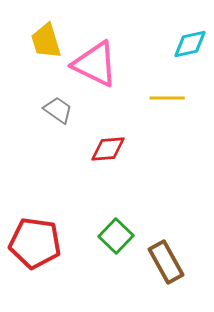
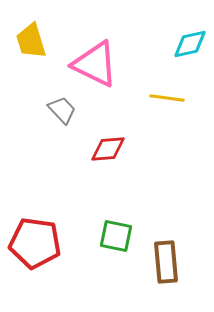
yellow trapezoid: moved 15 px left
yellow line: rotated 8 degrees clockwise
gray trapezoid: moved 4 px right; rotated 12 degrees clockwise
green square: rotated 32 degrees counterclockwise
brown rectangle: rotated 24 degrees clockwise
